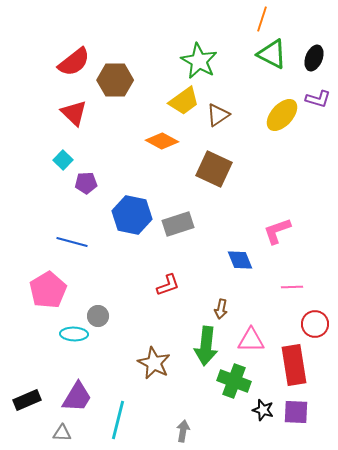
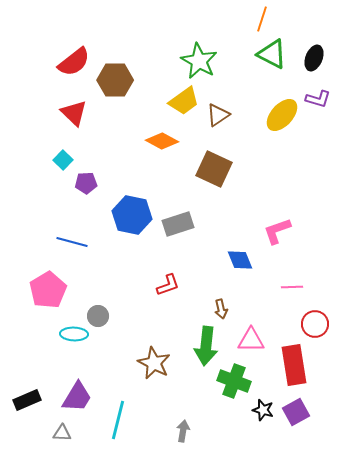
brown arrow: rotated 24 degrees counterclockwise
purple square: rotated 32 degrees counterclockwise
